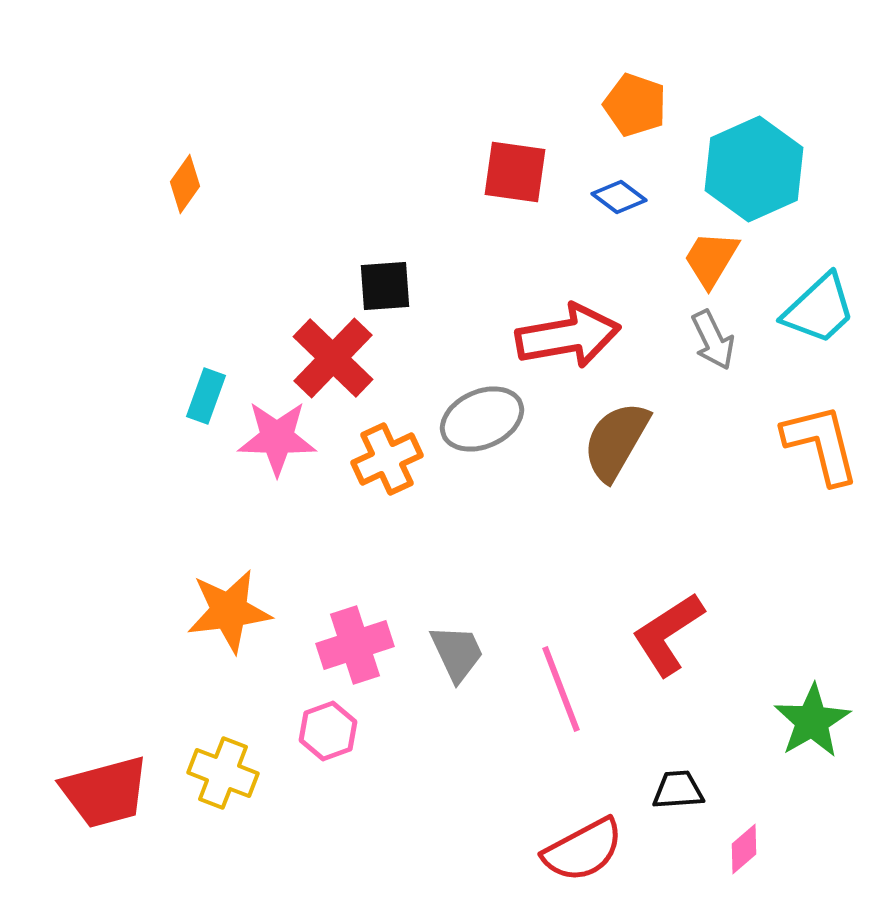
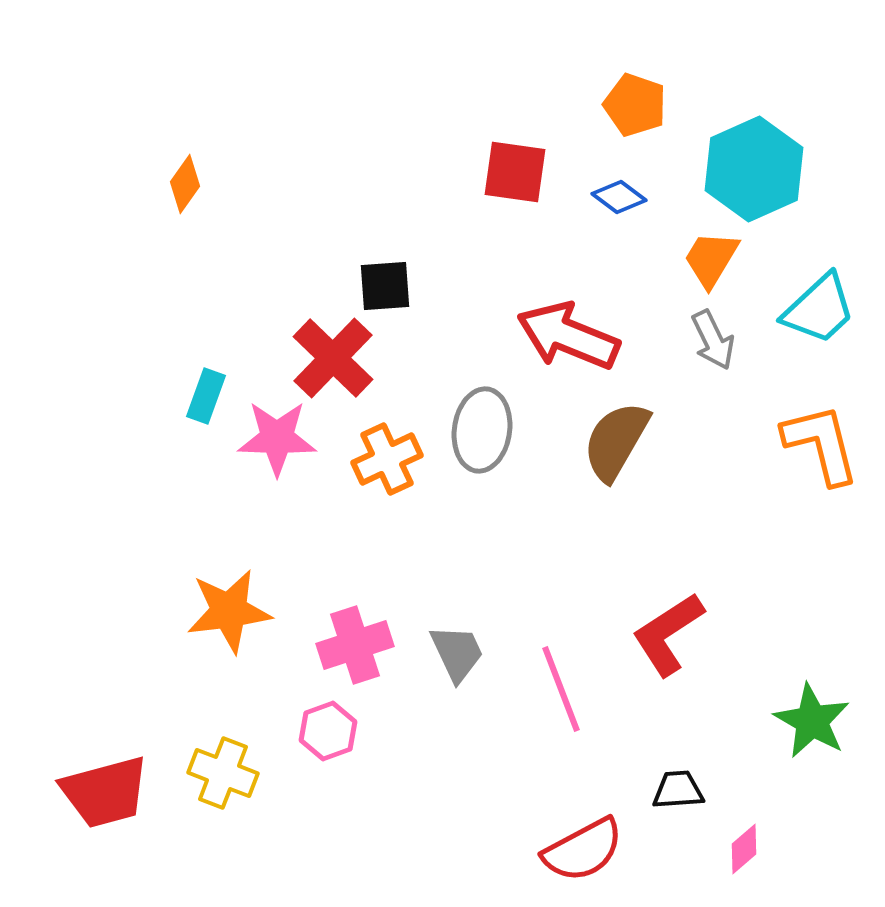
red arrow: rotated 148 degrees counterclockwise
gray ellipse: moved 11 px down; rotated 58 degrees counterclockwise
green star: rotated 12 degrees counterclockwise
